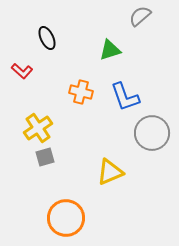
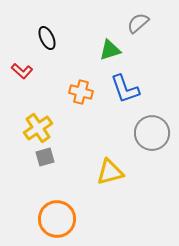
gray semicircle: moved 2 px left, 7 px down
blue L-shape: moved 8 px up
yellow triangle: rotated 8 degrees clockwise
orange circle: moved 9 px left, 1 px down
